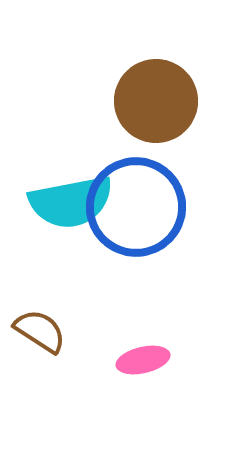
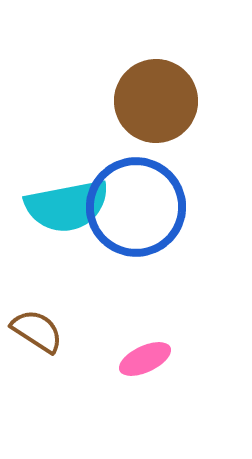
cyan semicircle: moved 4 px left, 4 px down
brown semicircle: moved 3 px left
pink ellipse: moved 2 px right, 1 px up; rotated 12 degrees counterclockwise
